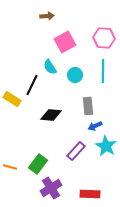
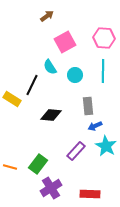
brown arrow: rotated 32 degrees counterclockwise
